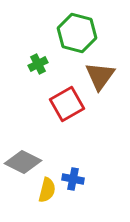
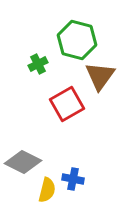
green hexagon: moved 7 px down
